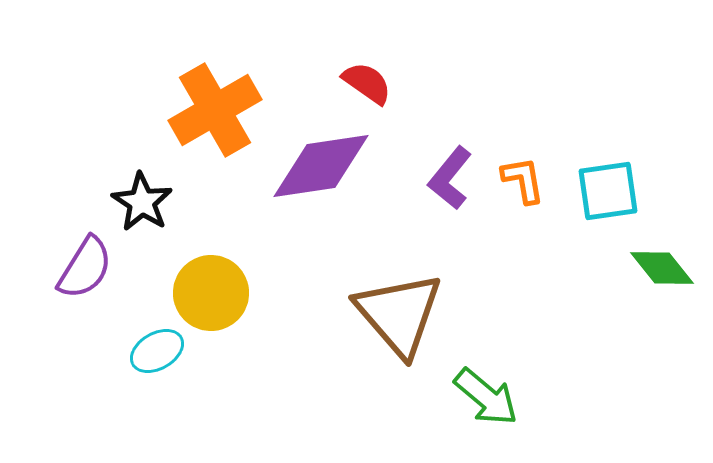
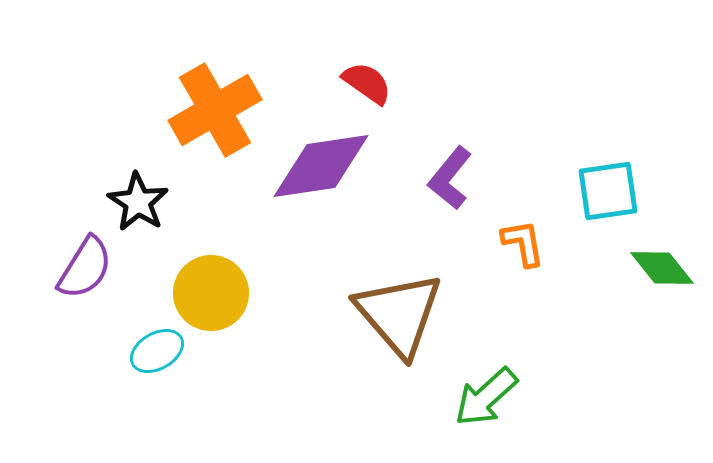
orange L-shape: moved 63 px down
black star: moved 4 px left
green arrow: rotated 98 degrees clockwise
